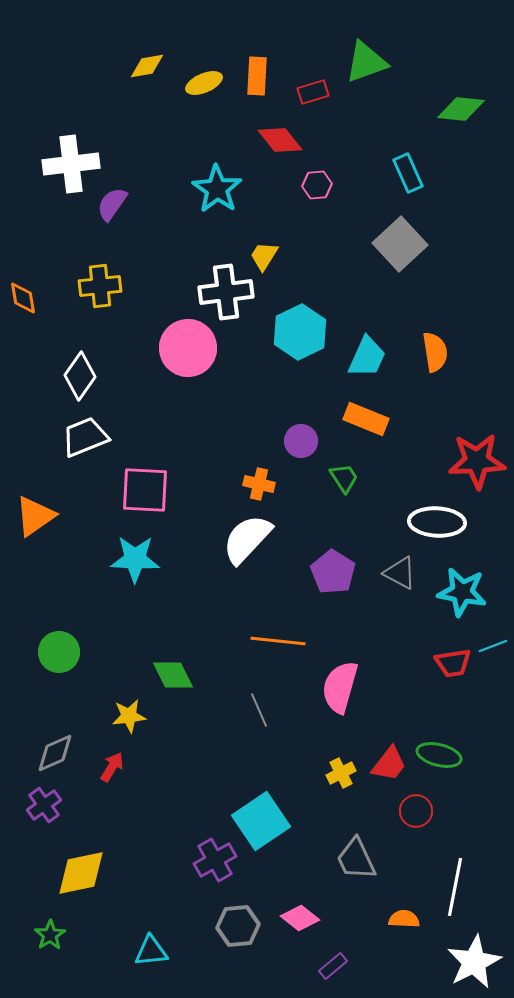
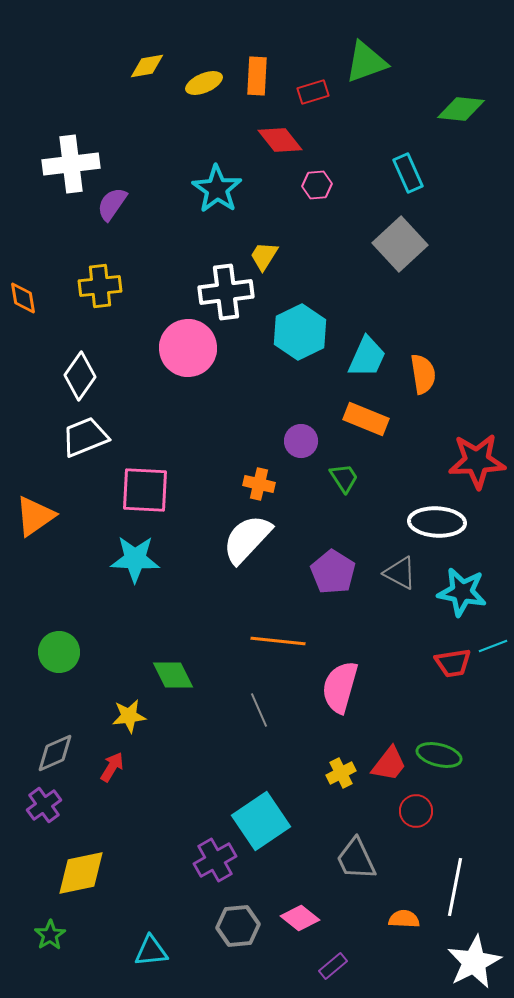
orange semicircle at (435, 352): moved 12 px left, 22 px down
